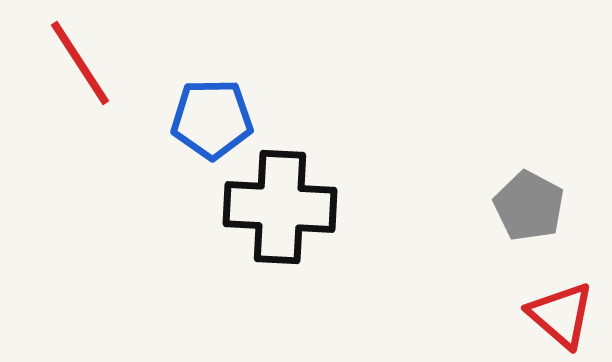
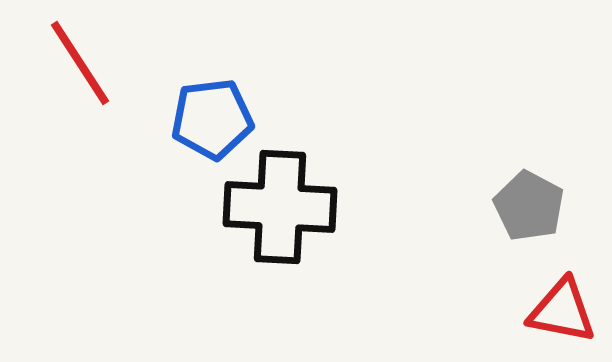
blue pentagon: rotated 6 degrees counterclockwise
red triangle: moved 1 px right, 4 px up; rotated 30 degrees counterclockwise
